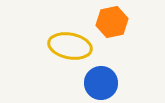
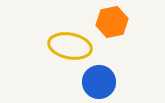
blue circle: moved 2 px left, 1 px up
